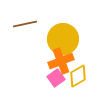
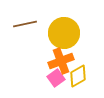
yellow circle: moved 1 px right, 6 px up
